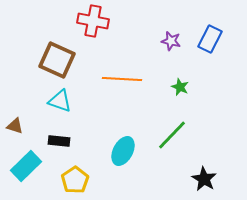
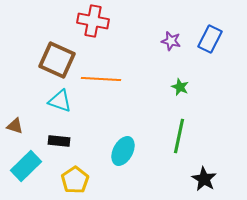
orange line: moved 21 px left
green line: moved 7 px right, 1 px down; rotated 32 degrees counterclockwise
